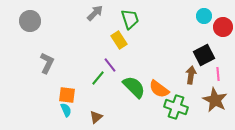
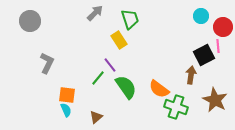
cyan circle: moved 3 px left
pink line: moved 28 px up
green semicircle: moved 8 px left; rotated 10 degrees clockwise
